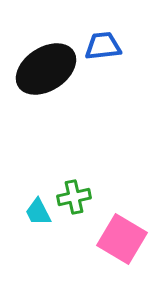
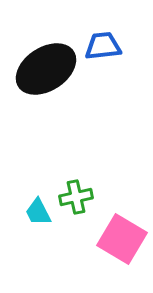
green cross: moved 2 px right
